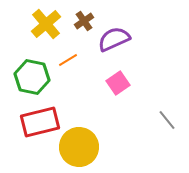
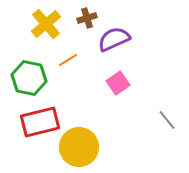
brown cross: moved 3 px right, 3 px up; rotated 18 degrees clockwise
green hexagon: moved 3 px left, 1 px down
